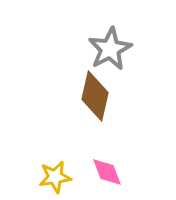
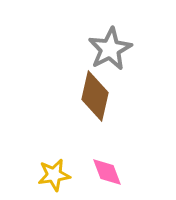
yellow star: moved 1 px left, 2 px up
